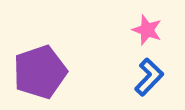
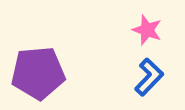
purple pentagon: moved 2 px left, 1 px down; rotated 14 degrees clockwise
